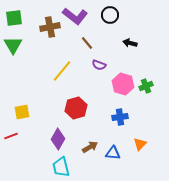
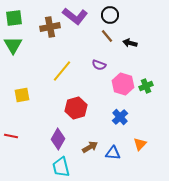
brown line: moved 20 px right, 7 px up
yellow square: moved 17 px up
blue cross: rotated 35 degrees counterclockwise
red line: rotated 32 degrees clockwise
